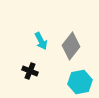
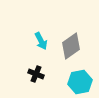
gray diamond: rotated 16 degrees clockwise
black cross: moved 6 px right, 3 px down
